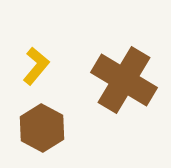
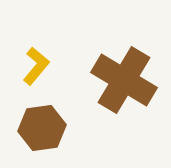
brown hexagon: rotated 24 degrees clockwise
